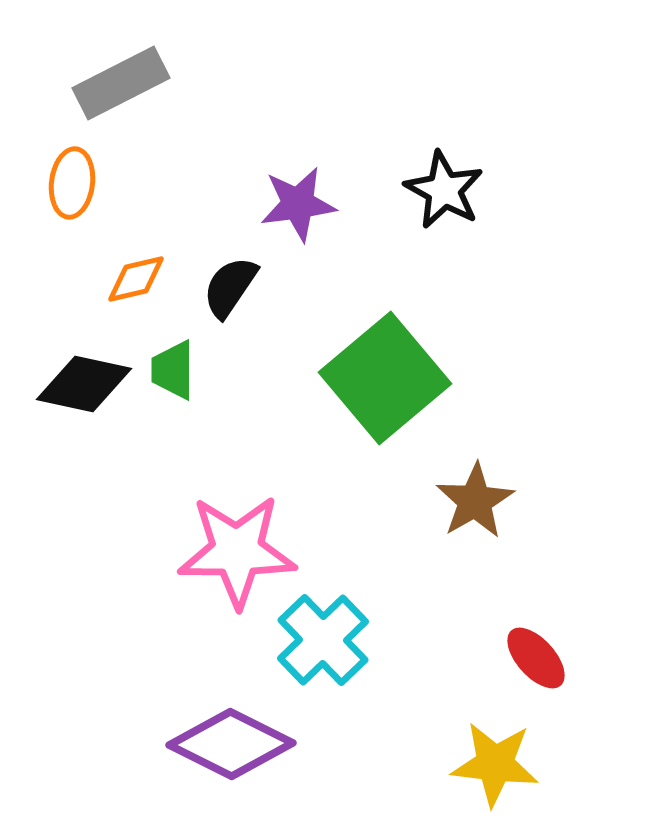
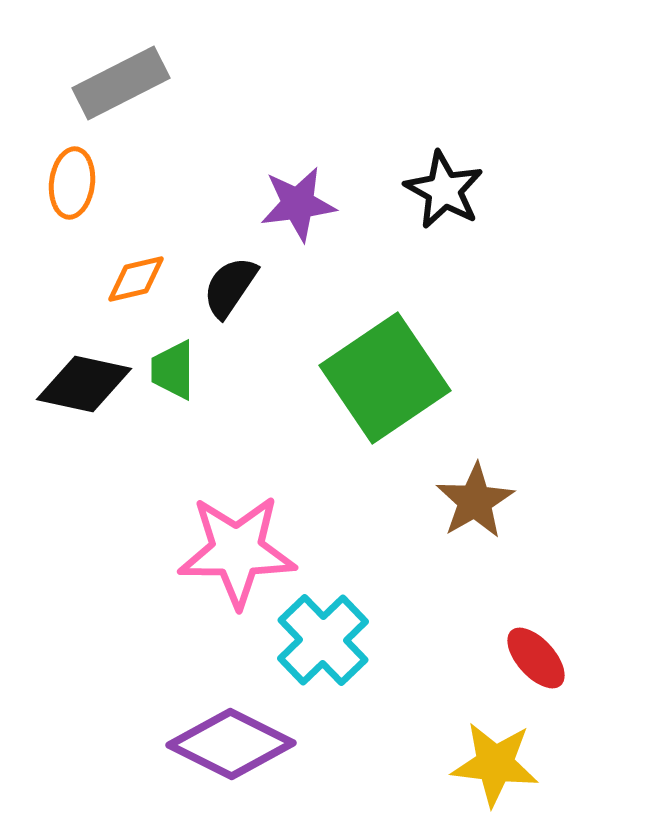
green square: rotated 6 degrees clockwise
